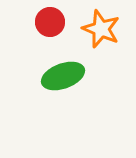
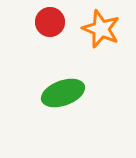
green ellipse: moved 17 px down
